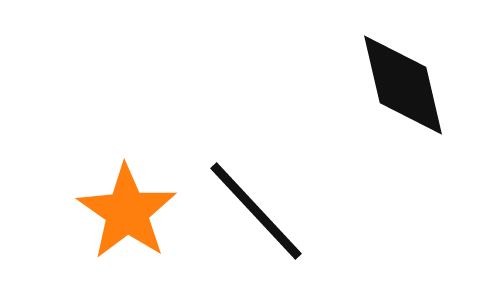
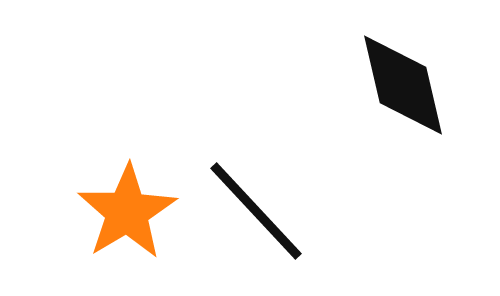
orange star: rotated 6 degrees clockwise
